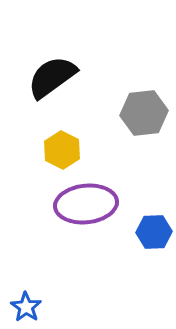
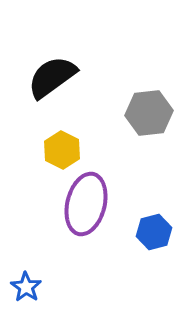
gray hexagon: moved 5 px right
purple ellipse: rotated 70 degrees counterclockwise
blue hexagon: rotated 12 degrees counterclockwise
blue star: moved 20 px up
